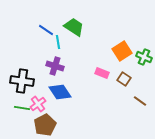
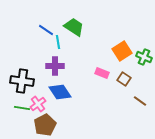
purple cross: rotated 18 degrees counterclockwise
